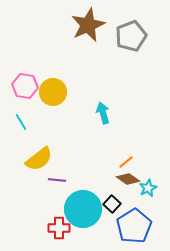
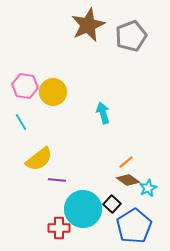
brown diamond: moved 1 px down
